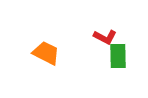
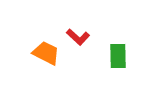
red L-shape: moved 27 px left; rotated 15 degrees clockwise
